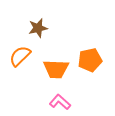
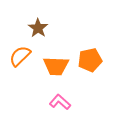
brown star: rotated 24 degrees counterclockwise
orange trapezoid: moved 3 px up
